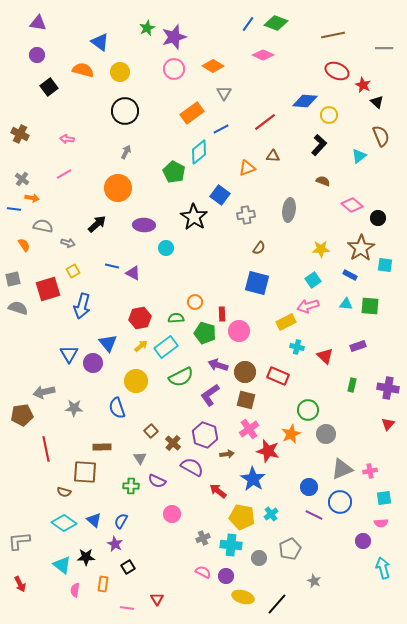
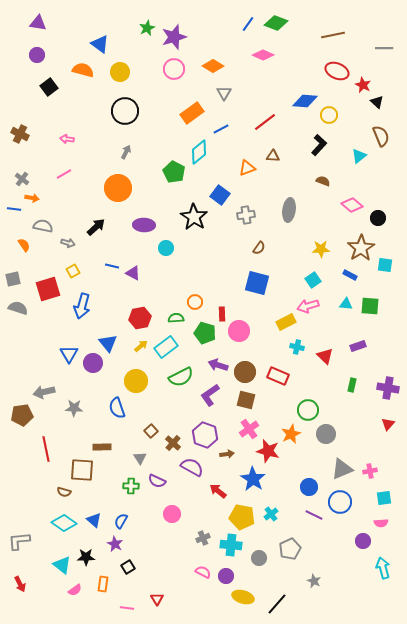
blue triangle at (100, 42): moved 2 px down
black arrow at (97, 224): moved 1 px left, 3 px down
brown square at (85, 472): moved 3 px left, 2 px up
pink semicircle at (75, 590): rotated 136 degrees counterclockwise
